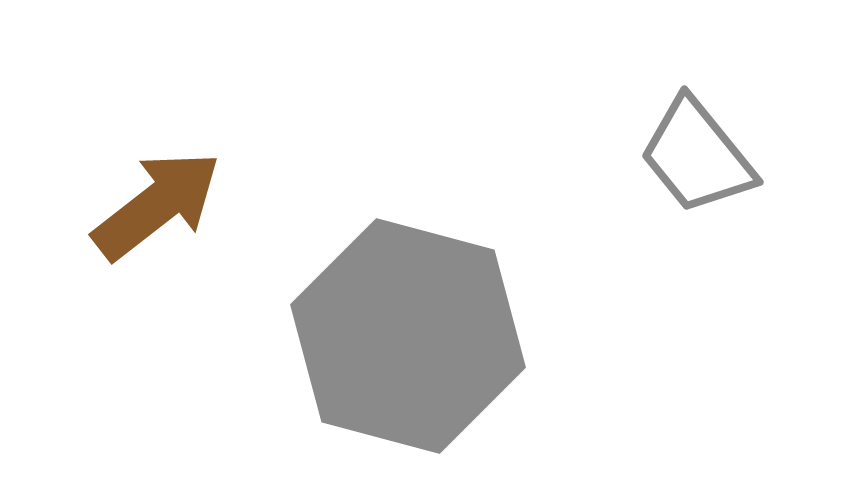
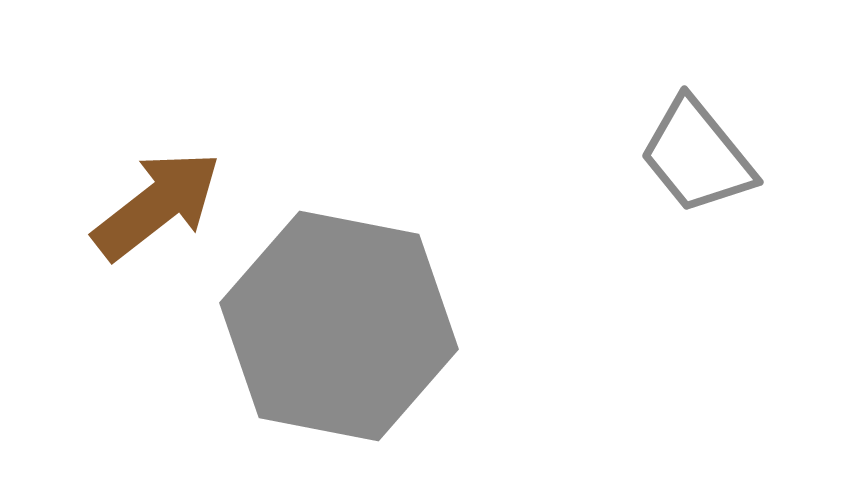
gray hexagon: moved 69 px left, 10 px up; rotated 4 degrees counterclockwise
